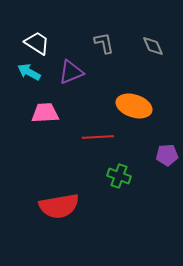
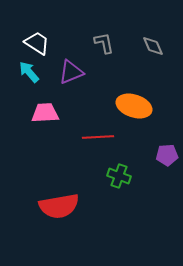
cyan arrow: rotated 20 degrees clockwise
